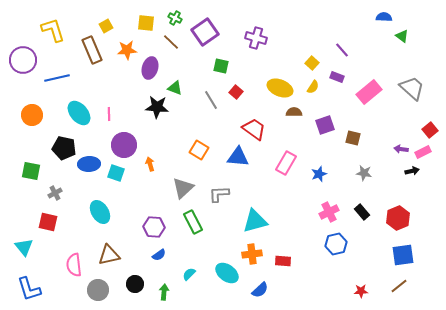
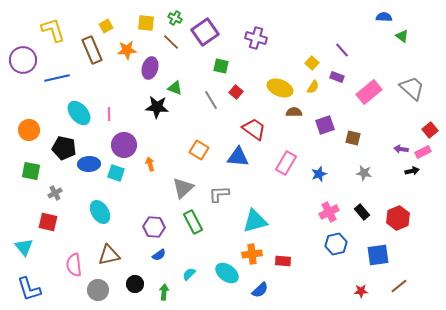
orange circle at (32, 115): moved 3 px left, 15 px down
blue square at (403, 255): moved 25 px left
